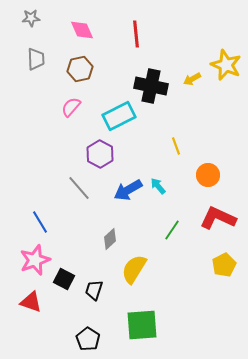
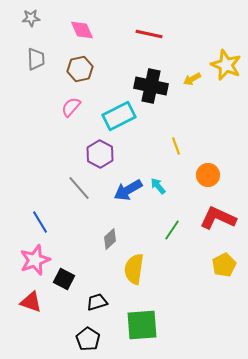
red line: moved 13 px right; rotated 72 degrees counterclockwise
yellow semicircle: rotated 24 degrees counterclockwise
black trapezoid: moved 3 px right, 12 px down; rotated 55 degrees clockwise
